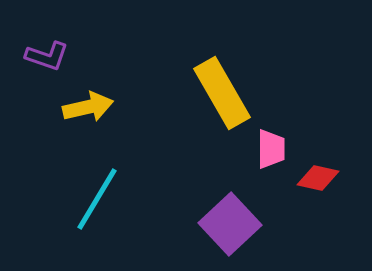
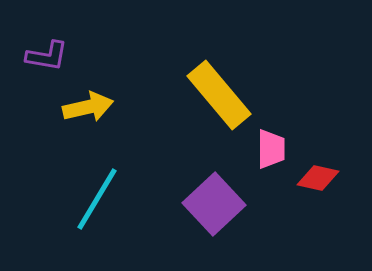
purple L-shape: rotated 9 degrees counterclockwise
yellow rectangle: moved 3 px left, 2 px down; rotated 10 degrees counterclockwise
purple square: moved 16 px left, 20 px up
